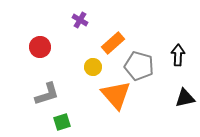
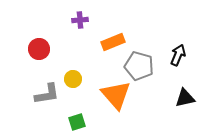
purple cross: rotated 35 degrees counterclockwise
orange rectangle: moved 1 px up; rotated 20 degrees clockwise
red circle: moved 1 px left, 2 px down
black arrow: rotated 20 degrees clockwise
yellow circle: moved 20 px left, 12 px down
gray L-shape: rotated 8 degrees clockwise
green square: moved 15 px right
